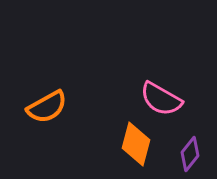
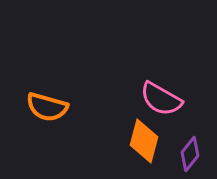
orange semicircle: rotated 45 degrees clockwise
orange diamond: moved 8 px right, 3 px up
